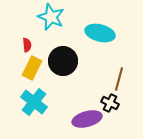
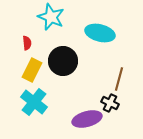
red semicircle: moved 2 px up
yellow rectangle: moved 2 px down
